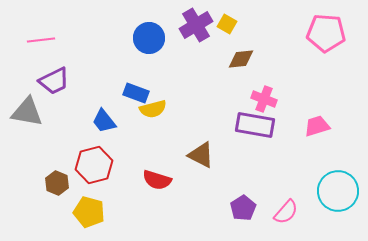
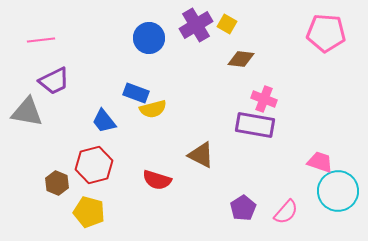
brown diamond: rotated 12 degrees clockwise
pink trapezoid: moved 3 px right, 36 px down; rotated 36 degrees clockwise
